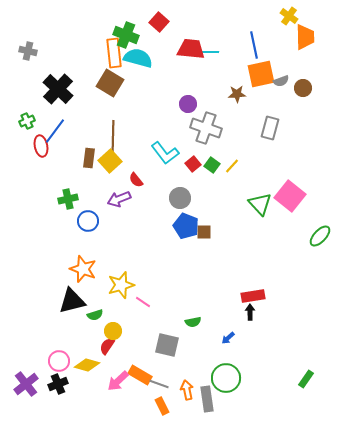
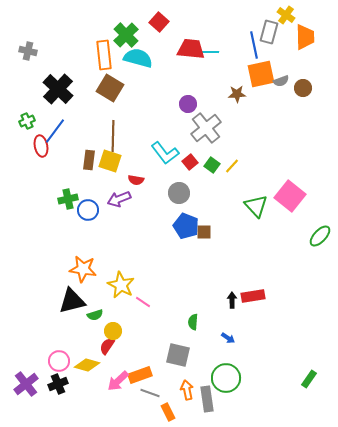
yellow cross at (289, 16): moved 3 px left, 1 px up
green cross at (126, 35): rotated 25 degrees clockwise
orange rectangle at (114, 53): moved 10 px left, 2 px down
brown square at (110, 83): moved 5 px down
gray cross at (206, 128): rotated 32 degrees clockwise
gray rectangle at (270, 128): moved 1 px left, 96 px up
brown rectangle at (89, 158): moved 2 px down
yellow square at (110, 161): rotated 30 degrees counterclockwise
red square at (193, 164): moved 3 px left, 2 px up
red semicircle at (136, 180): rotated 42 degrees counterclockwise
gray circle at (180, 198): moved 1 px left, 5 px up
green triangle at (260, 204): moved 4 px left, 2 px down
blue circle at (88, 221): moved 11 px up
orange star at (83, 269): rotated 12 degrees counterclockwise
yellow star at (121, 285): rotated 28 degrees counterclockwise
black arrow at (250, 312): moved 18 px left, 12 px up
green semicircle at (193, 322): rotated 105 degrees clockwise
blue arrow at (228, 338): rotated 104 degrees counterclockwise
gray square at (167, 345): moved 11 px right, 10 px down
orange rectangle at (140, 375): rotated 50 degrees counterclockwise
green rectangle at (306, 379): moved 3 px right
gray line at (159, 384): moved 9 px left, 9 px down
orange rectangle at (162, 406): moved 6 px right, 6 px down
